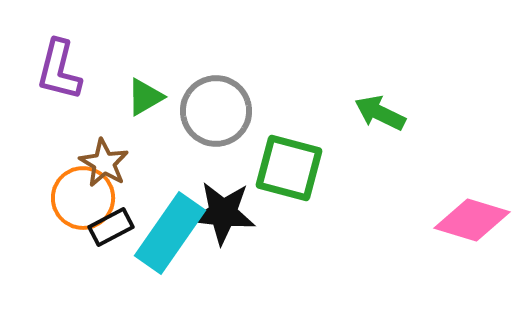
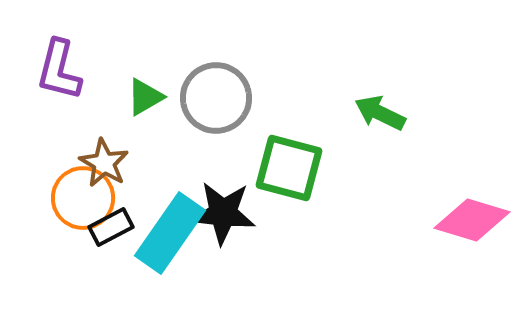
gray circle: moved 13 px up
